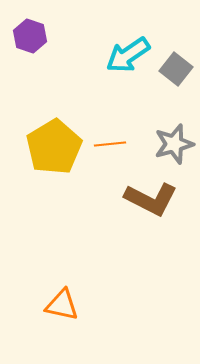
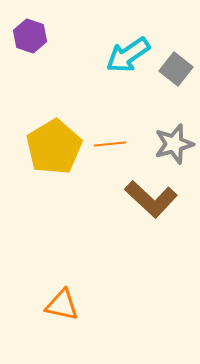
brown L-shape: rotated 16 degrees clockwise
